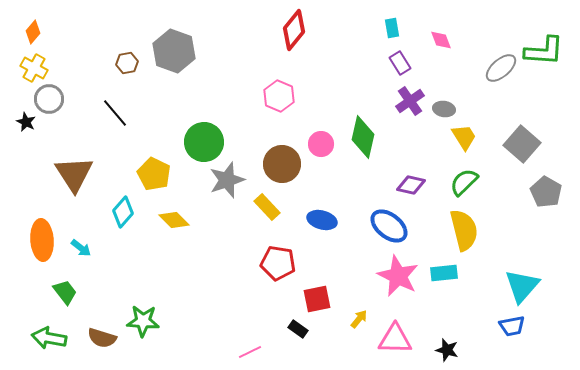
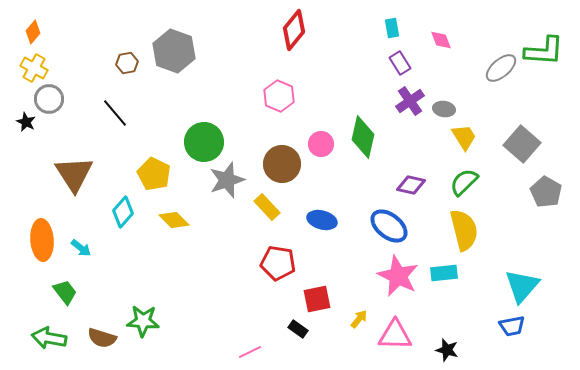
pink triangle at (395, 339): moved 4 px up
